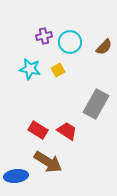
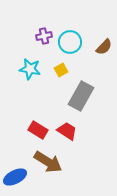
yellow square: moved 3 px right
gray rectangle: moved 15 px left, 8 px up
blue ellipse: moved 1 px left, 1 px down; rotated 20 degrees counterclockwise
